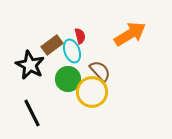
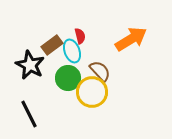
orange arrow: moved 1 px right, 5 px down
green circle: moved 1 px up
black line: moved 3 px left, 1 px down
